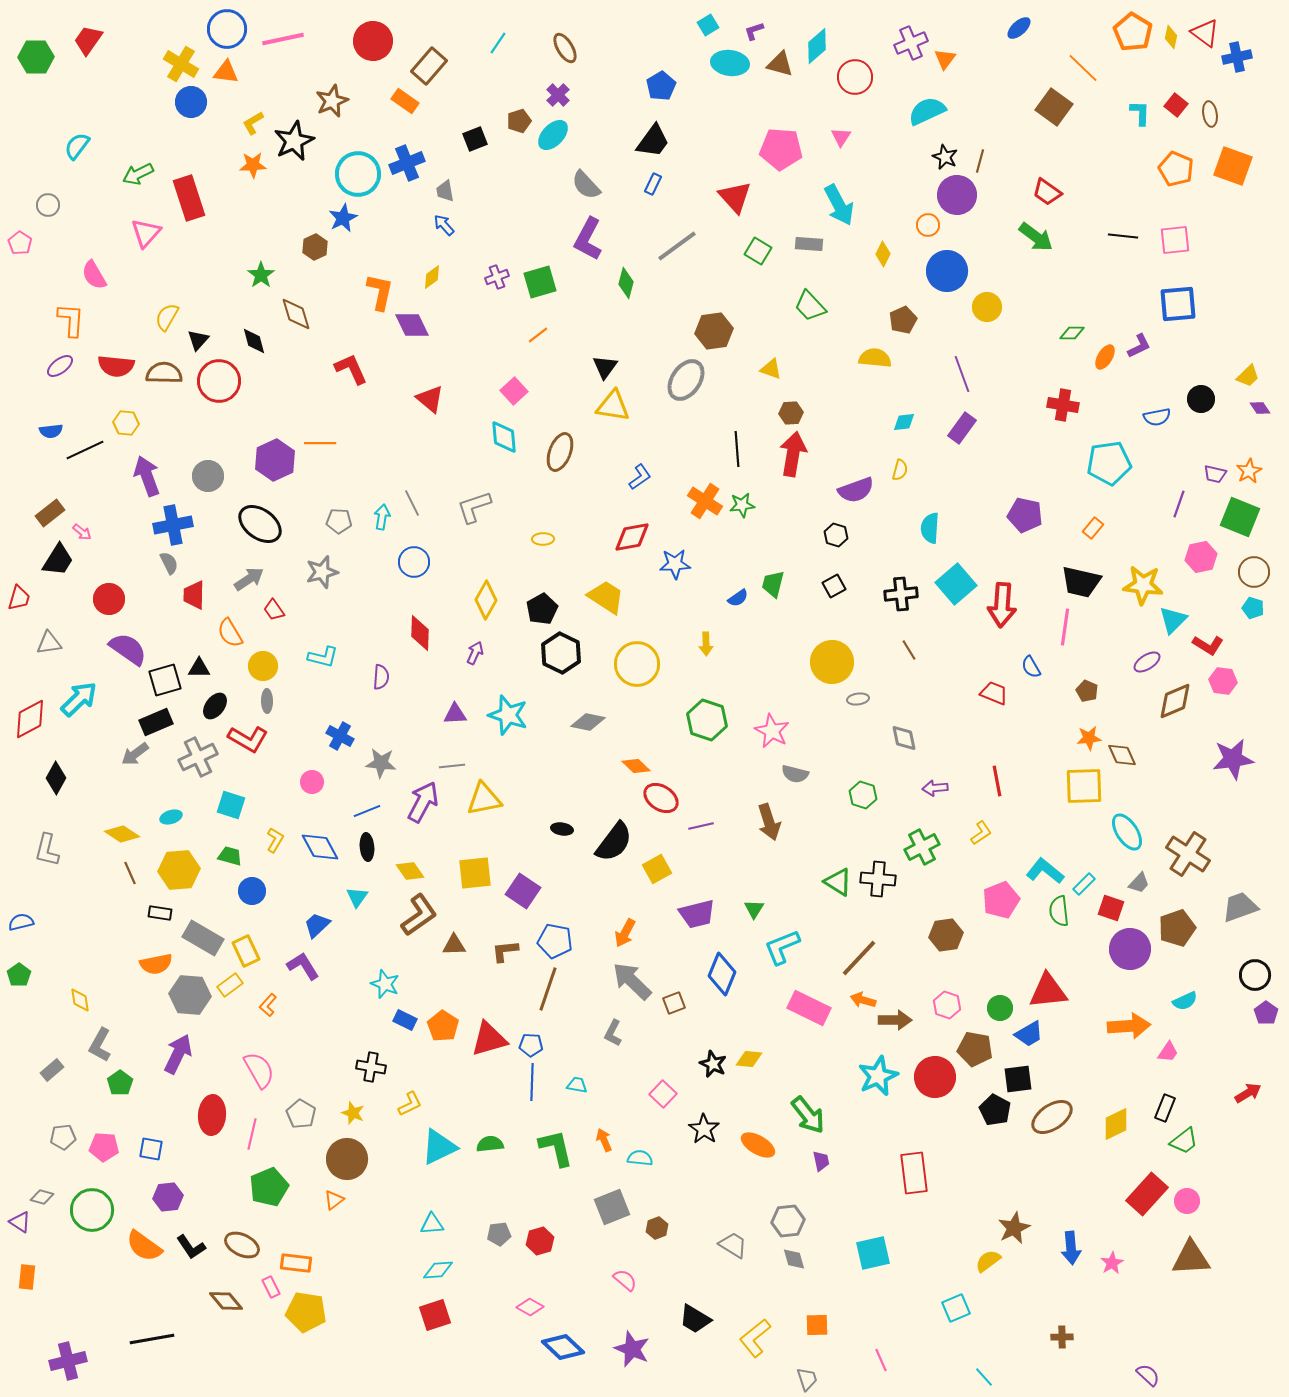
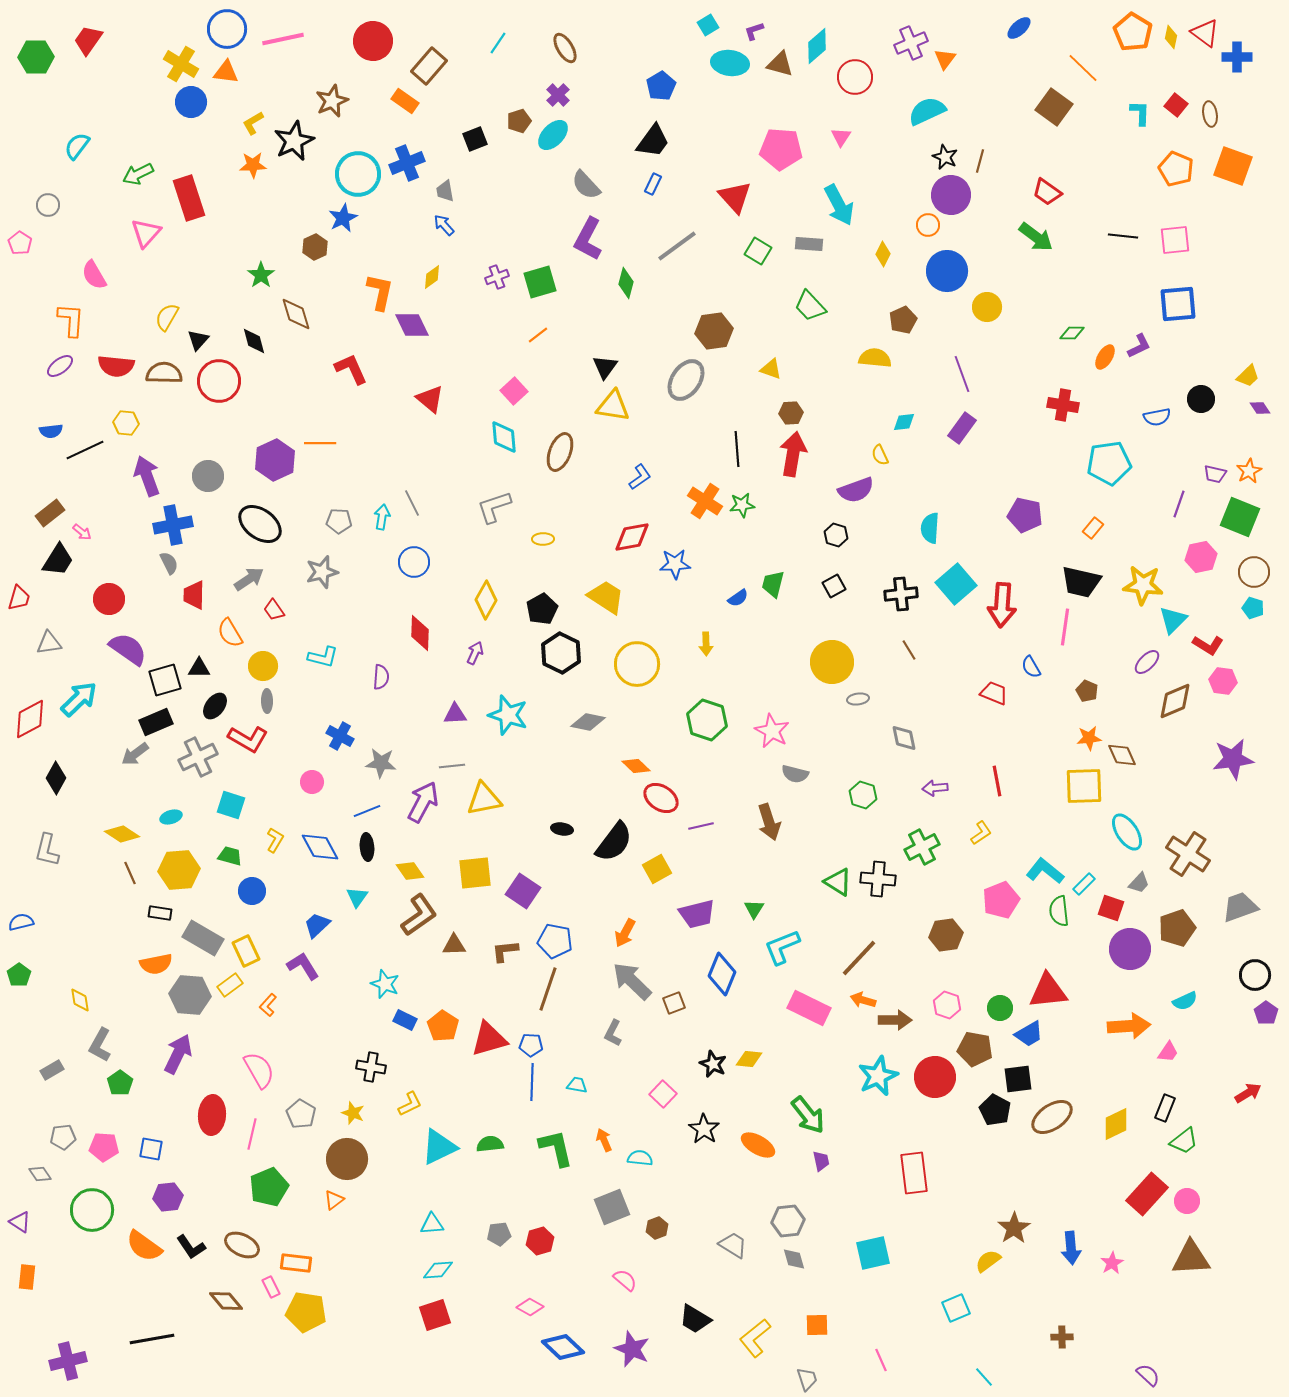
blue cross at (1237, 57): rotated 12 degrees clockwise
purple circle at (957, 195): moved 6 px left
yellow semicircle at (900, 470): moved 20 px left, 15 px up; rotated 140 degrees clockwise
gray L-shape at (474, 507): moved 20 px right
purple ellipse at (1147, 662): rotated 12 degrees counterclockwise
gray rectangle at (52, 1070): rotated 10 degrees clockwise
gray diamond at (42, 1197): moved 2 px left, 23 px up; rotated 40 degrees clockwise
brown star at (1014, 1228): rotated 8 degrees counterclockwise
